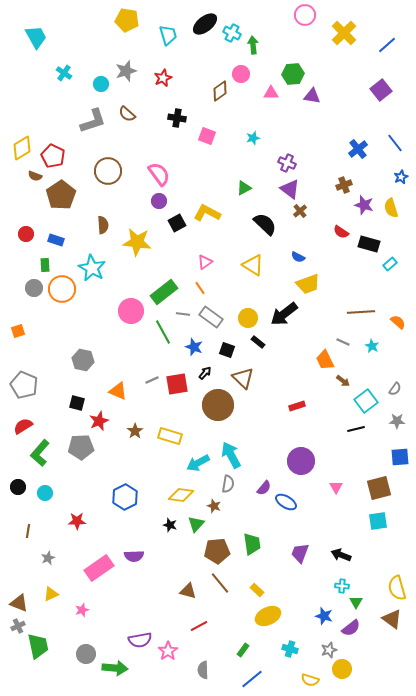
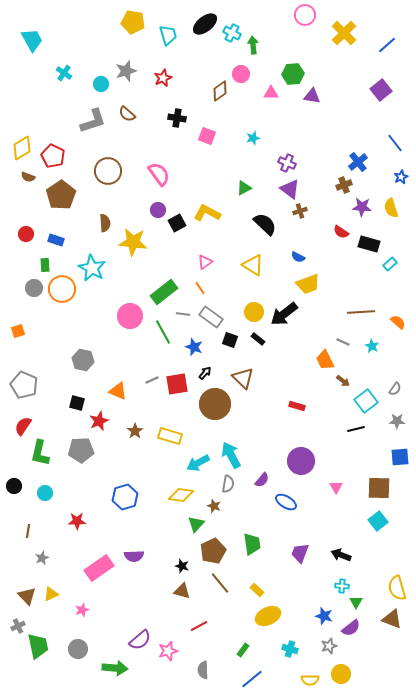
yellow pentagon at (127, 20): moved 6 px right, 2 px down
cyan trapezoid at (36, 37): moved 4 px left, 3 px down
blue cross at (358, 149): moved 13 px down
brown semicircle at (35, 176): moved 7 px left, 1 px down
purple circle at (159, 201): moved 1 px left, 9 px down
purple star at (364, 205): moved 2 px left, 2 px down; rotated 12 degrees counterclockwise
brown cross at (300, 211): rotated 24 degrees clockwise
brown semicircle at (103, 225): moved 2 px right, 2 px up
yellow star at (137, 242): moved 4 px left
pink circle at (131, 311): moved 1 px left, 5 px down
yellow circle at (248, 318): moved 6 px right, 6 px up
black rectangle at (258, 342): moved 3 px up
black square at (227, 350): moved 3 px right, 10 px up
brown circle at (218, 405): moved 3 px left, 1 px up
red rectangle at (297, 406): rotated 35 degrees clockwise
red semicircle at (23, 426): rotated 24 degrees counterclockwise
gray pentagon at (81, 447): moved 3 px down
green L-shape at (40, 453): rotated 28 degrees counterclockwise
black circle at (18, 487): moved 4 px left, 1 px up
purple semicircle at (264, 488): moved 2 px left, 8 px up
brown square at (379, 488): rotated 15 degrees clockwise
blue hexagon at (125, 497): rotated 10 degrees clockwise
cyan square at (378, 521): rotated 30 degrees counterclockwise
black star at (170, 525): moved 12 px right, 41 px down
brown pentagon at (217, 551): moved 4 px left; rotated 20 degrees counterclockwise
gray star at (48, 558): moved 6 px left
brown triangle at (188, 591): moved 6 px left
brown triangle at (19, 603): moved 8 px right, 7 px up; rotated 24 degrees clockwise
brown triangle at (392, 619): rotated 15 degrees counterclockwise
purple semicircle at (140, 640): rotated 30 degrees counterclockwise
gray star at (329, 650): moved 4 px up
pink star at (168, 651): rotated 18 degrees clockwise
gray circle at (86, 654): moved 8 px left, 5 px up
yellow circle at (342, 669): moved 1 px left, 5 px down
yellow semicircle at (310, 680): rotated 18 degrees counterclockwise
